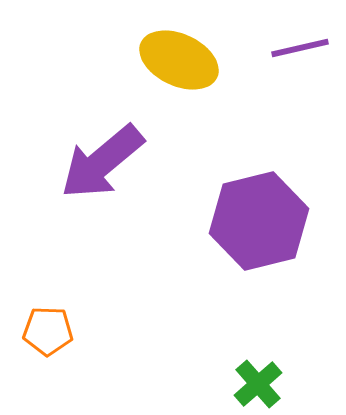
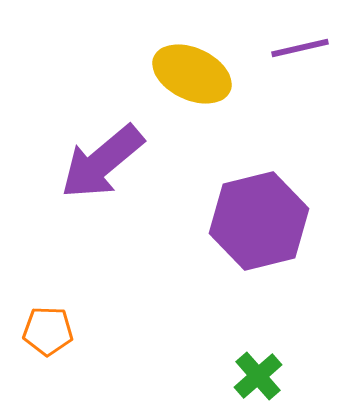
yellow ellipse: moved 13 px right, 14 px down
green cross: moved 8 px up
